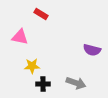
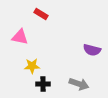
gray arrow: moved 3 px right, 1 px down
